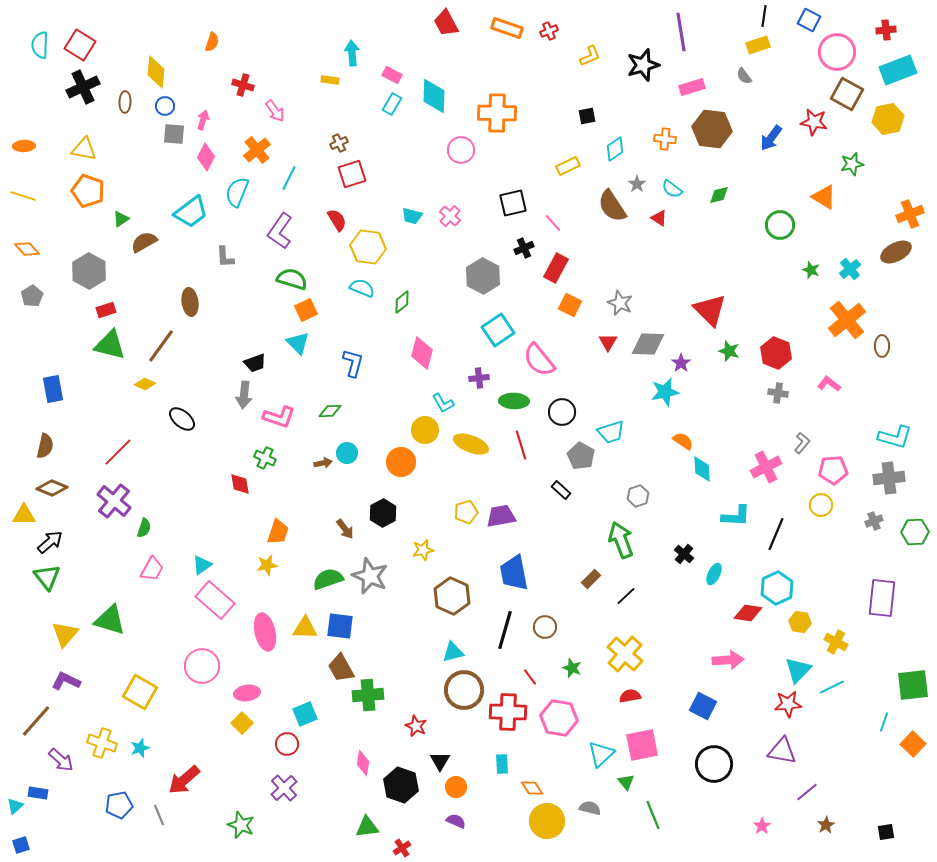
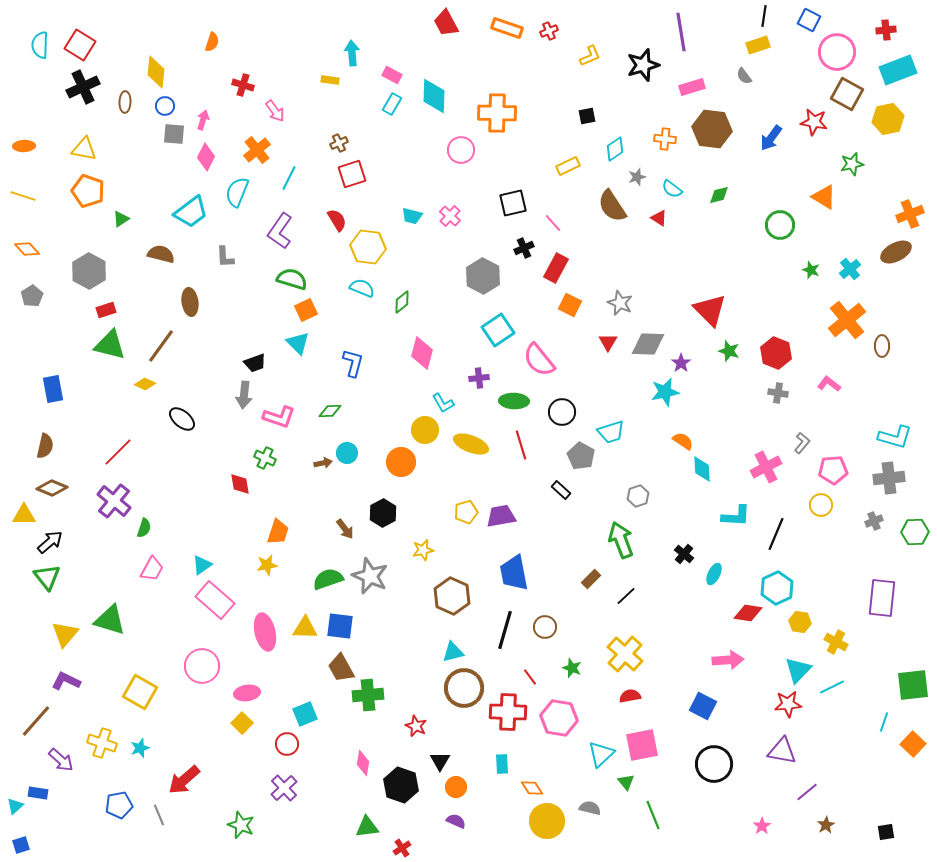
gray star at (637, 184): moved 7 px up; rotated 18 degrees clockwise
brown semicircle at (144, 242): moved 17 px right, 12 px down; rotated 44 degrees clockwise
brown circle at (464, 690): moved 2 px up
